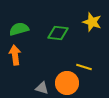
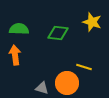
green semicircle: rotated 18 degrees clockwise
